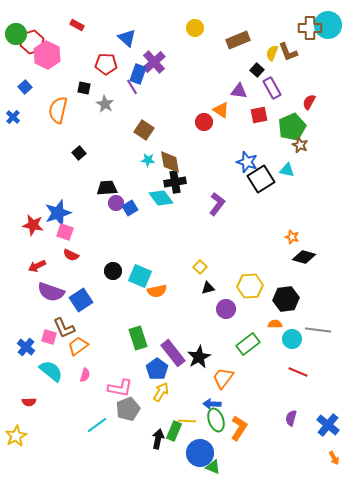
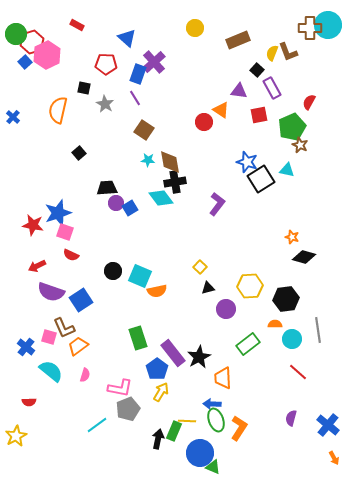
pink hexagon at (47, 55): rotated 8 degrees clockwise
blue square at (25, 87): moved 25 px up
purple line at (132, 87): moved 3 px right, 11 px down
gray line at (318, 330): rotated 75 degrees clockwise
red line at (298, 372): rotated 18 degrees clockwise
orange trapezoid at (223, 378): rotated 40 degrees counterclockwise
